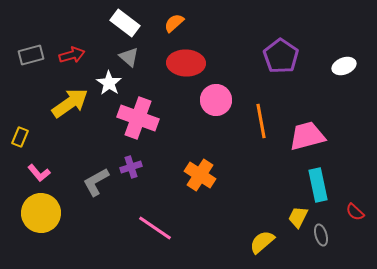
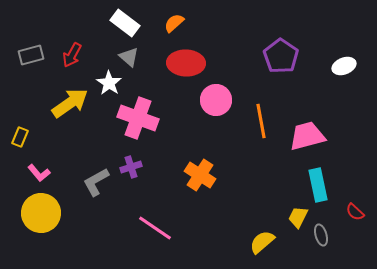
red arrow: rotated 135 degrees clockwise
